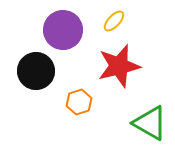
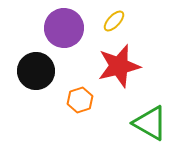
purple circle: moved 1 px right, 2 px up
orange hexagon: moved 1 px right, 2 px up
